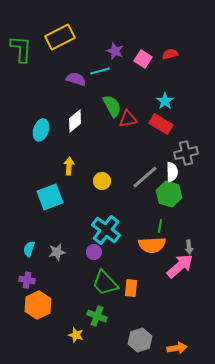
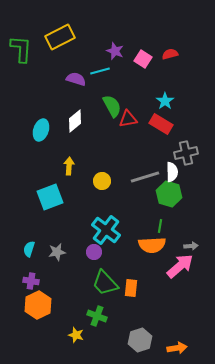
gray line: rotated 24 degrees clockwise
gray arrow: moved 2 px right, 1 px up; rotated 88 degrees counterclockwise
purple cross: moved 4 px right, 1 px down
